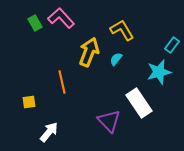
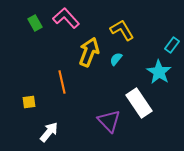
pink L-shape: moved 5 px right
cyan star: rotated 25 degrees counterclockwise
